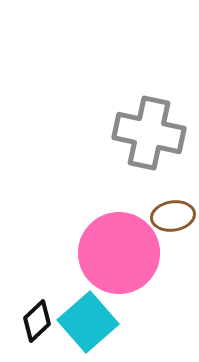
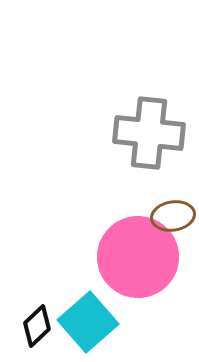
gray cross: rotated 6 degrees counterclockwise
pink circle: moved 19 px right, 4 px down
black diamond: moved 5 px down
